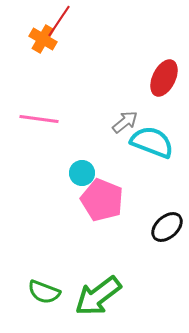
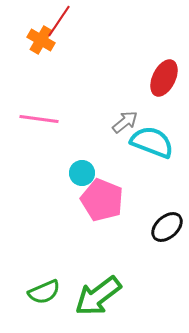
orange cross: moved 2 px left, 1 px down
green semicircle: rotated 44 degrees counterclockwise
